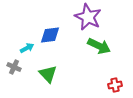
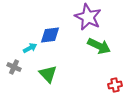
cyan arrow: moved 3 px right
